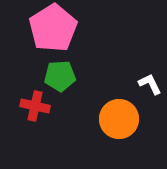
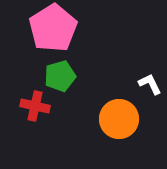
green pentagon: rotated 12 degrees counterclockwise
